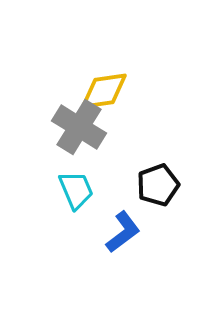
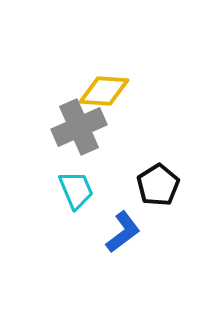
yellow diamond: rotated 12 degrees clockwise
gray cross: rotated 34 degrees clockwise
black pentagon: rotated 12 degrees counterclockwise
